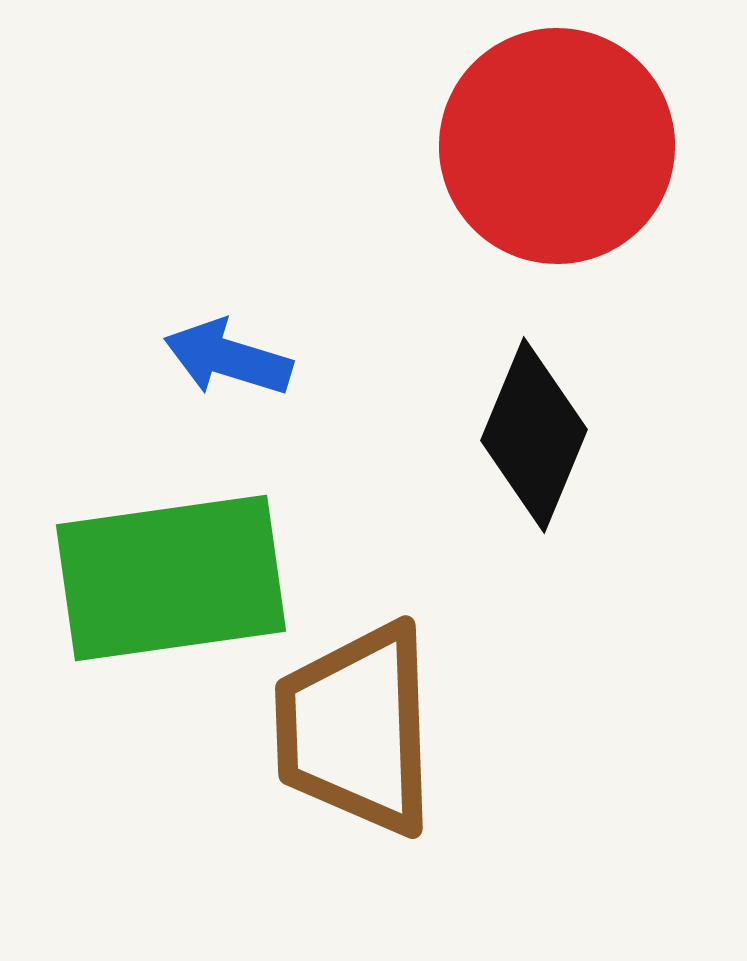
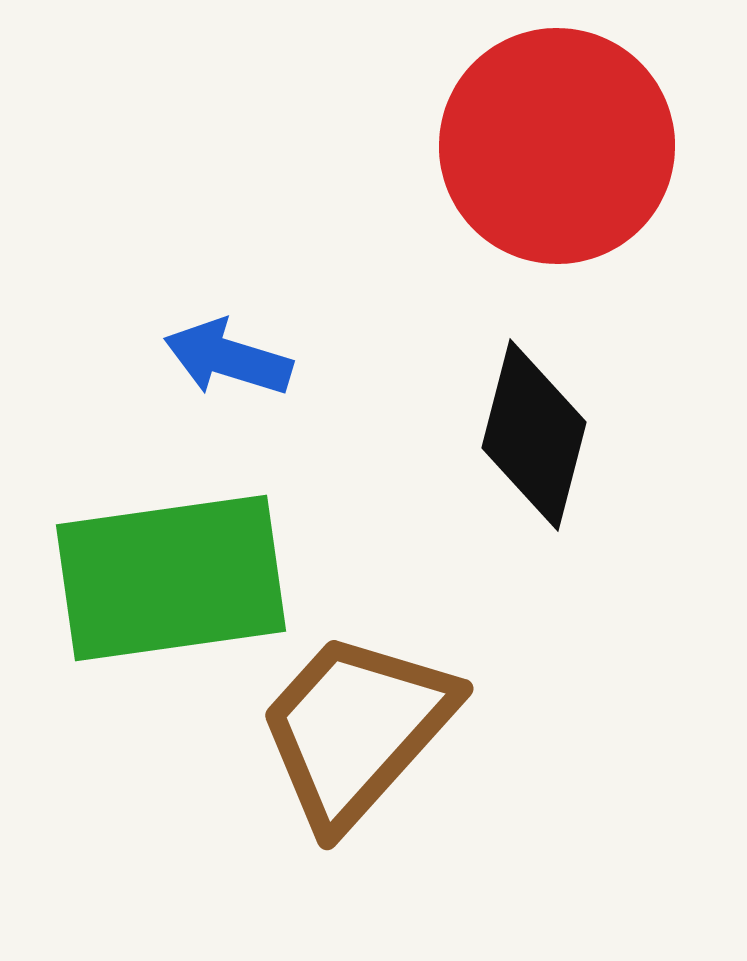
black diamond: rotated 8 degrees counterclockwise
brown trapezoid: rotated 44 degrees clockwise
